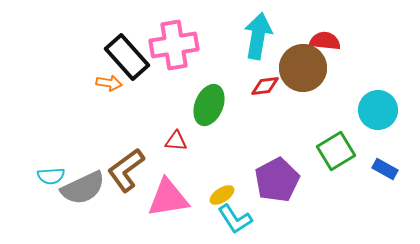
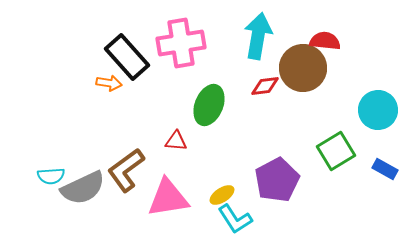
pink cross: moved 7 px right, 2 px up
